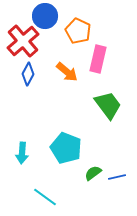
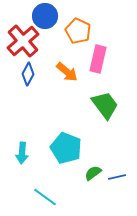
green trapezoid: moved 3 px left
